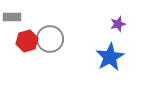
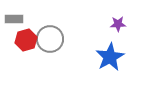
gray rectangle: moved 2 px right, 2 px down
purple star: rotated 14 degrees clockwise
red hexagon: moved 1 px left, 1 px up
